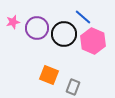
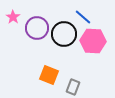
pink star: moved 5 px up; rotated 24 degrees counterclockwise
pink hexagon: rotated 20 degrees counterclockwise
